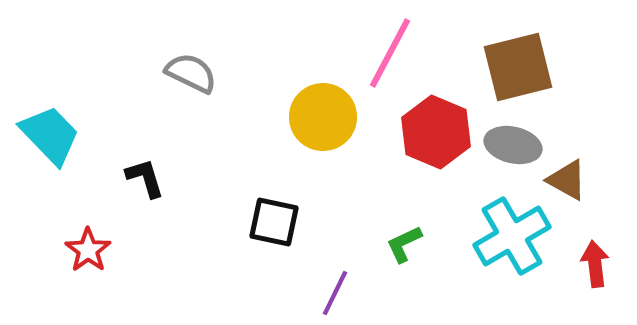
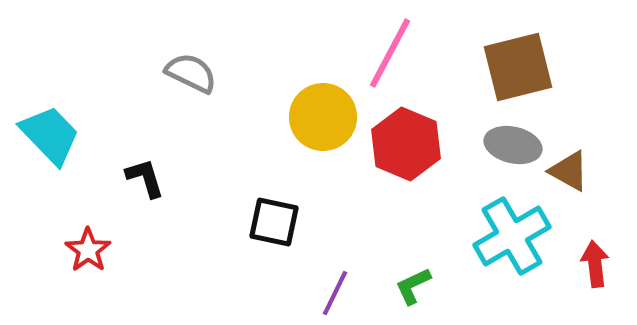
red hexagon: moved 30 px left, 12 px down
brown triangle: moved 2 px right, 9 px up
green L-shape: moved 9 px right, 42 px down
